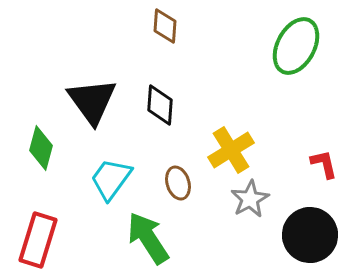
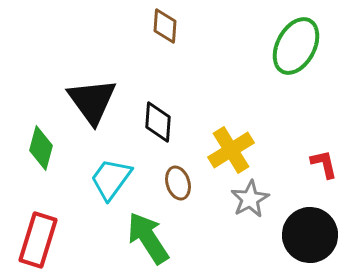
black diamond: moved 2 px left, 17 px down
